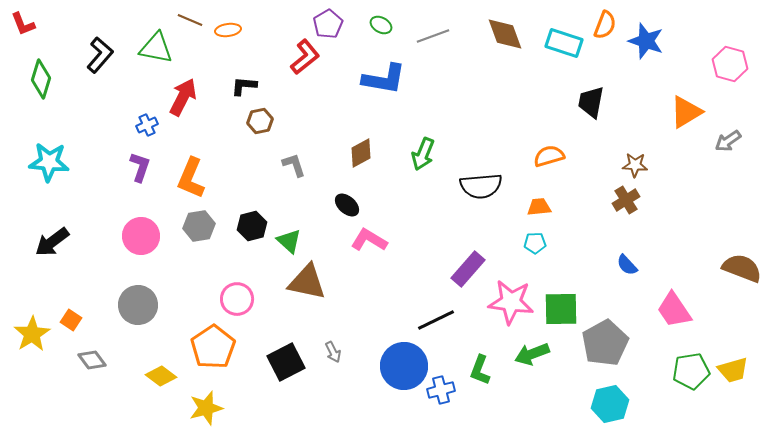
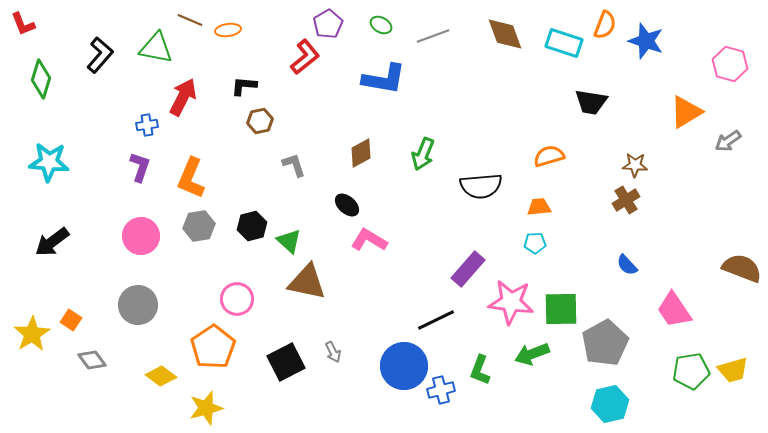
black trapezoid at (591, 102): rotated 92 degrees counterclockwise
blue cross at (147, 125): rotated 15 degrees clockwise
